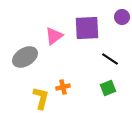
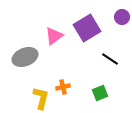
purple square: rotated 28 degrees counterclockwise
gray ellipse: rotated 10 degrees clockwise
green square: moved 8 px left, 5 px down
